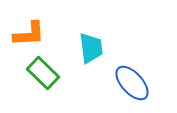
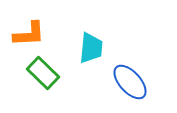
cyan trapezoid: rotated 12 degrees clockwise
blue ellipse: moved 2 px left, 1 px up
